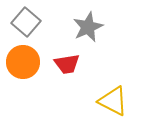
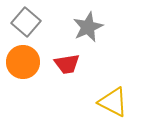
yellow triangle: moved 1 px down
